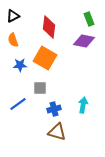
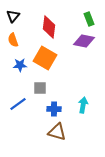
black triangle: rotated 24 degrees counterclockwise
blue cross: rotated 16 degrees clockwise
